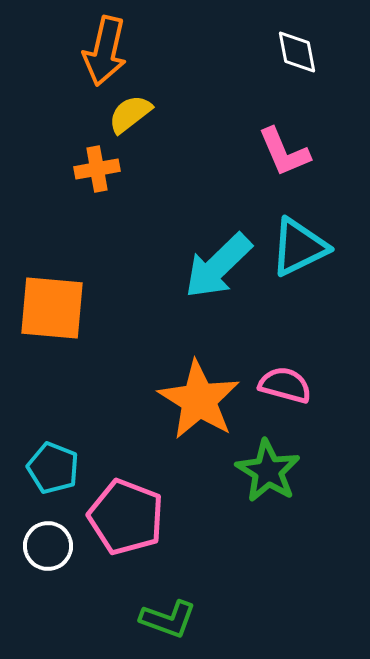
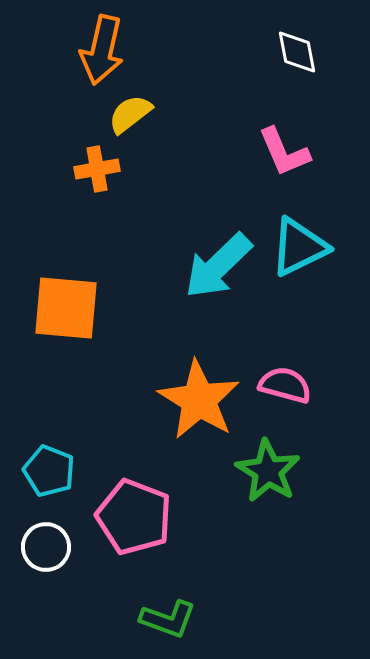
orange arrow: moved 3 px left, 1 px up
orange square: moved 14 px right
cyan pentagon: moved 4 px left, 3 px down
pink pentagon: moved 8 px right
white circle: moved 2 px left, 1 px down
